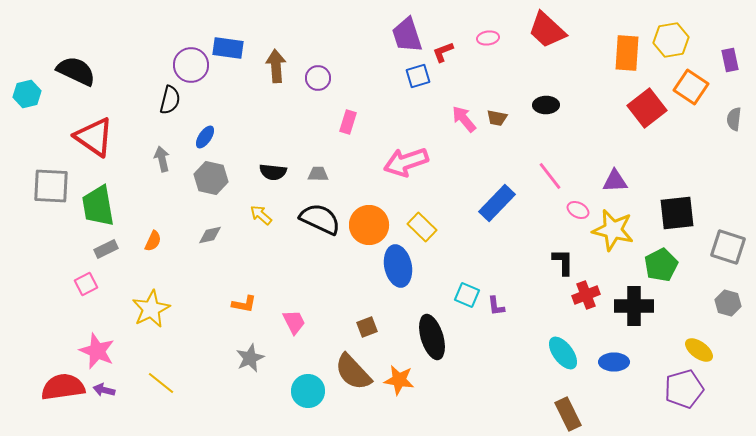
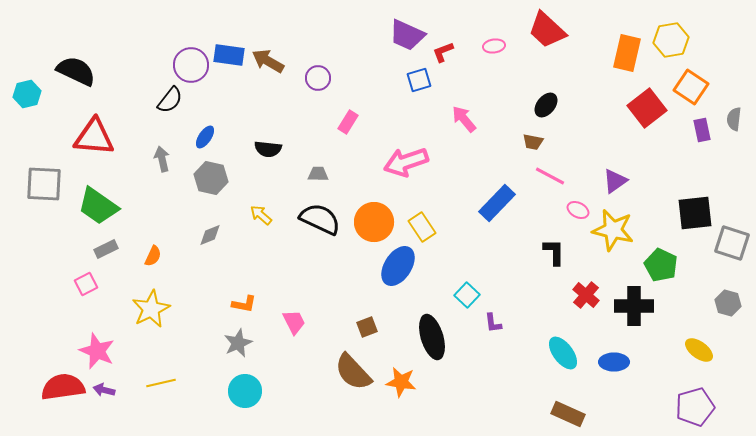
purple trapezoid at (407, 35): rotated 48 degrees counterclockwise
pink ellipse at (488, 38): moved 6 px right, 8 px down
blue rectangle at (228, 48): moved 1 px right, 7 px down
orange rectangle at (627, 53): rotated 9 degrees clockwise
purple rectangle at (730, 60): moved 28 px left, 70 px down
brown arrow at (276, 66): moved 8 px left, 5 px up; rotated 56 degrees counterclockwise
blue square at (418, 76): moved 1 px right, 4 px down
black semicircle at (170, 100): rotated 24 degrees clockwise
black ellipse at (546, 105): rotated 50 degrees counterclockwise
brown trapezoid at (497, 118): moved 36 px right, 24 px down
pink rectangle at (348, 122): rotated 15 degrees clockwise
red triangle at (94, 137): rotated 30 degrees counterclockwise
black semicircle at (273, 172): moved 5 px left, 23 px up
pink line at (550, 176): rotated 24 degrees counterclockwise
purple triangle at (615, 181): rotated 32 degrees counterclockwise
gray square at (51, 186): moved 7 px left, 2 px up
green trapezoid at (98, 206): rotated 45 degrees counterclockwise
black square at (677, 213): moved 18 px right
orange circle at (369, 225): moved 5 px right, 3 px up
yellow rectangle at (422, 227): rotated 12 degrees clockwise
gray diamond at (210, 235): rotated 10 degrees counterclockwise
orange semicircle at (153, 241): moved 15 px down
gray square at (728, 247): moved 4 px right, 4 px up
black L-shape at (563, 262): moved 9 px left, 10 px up
green pentagon at (661, 265): rotated 20 degrees counterclockwise
blue ellipse at (398, 266): rotated 45 degrees clockwise
cyan square at (467, 295): rotated 20 degrees clockwise
red cross at (586, 295): rotated 28 degrees counterclockwise
purple L-shape at (496, 306): moved 3 px left, 17 px down
gray star at (250, 358): moved 12 px left, 15 px up
orange star at (399, 380): moved 2 px right, 2 px down
yellow line at (161, 383): rotated 52 degrees counterclockwise
purple pentagon at (684, 389): moved 11 px right, 18 px down
cyan circle at (308, 391): moved 63 px left
brown rectangle at (568, 414): rotated 40 degrees counterclockwise
